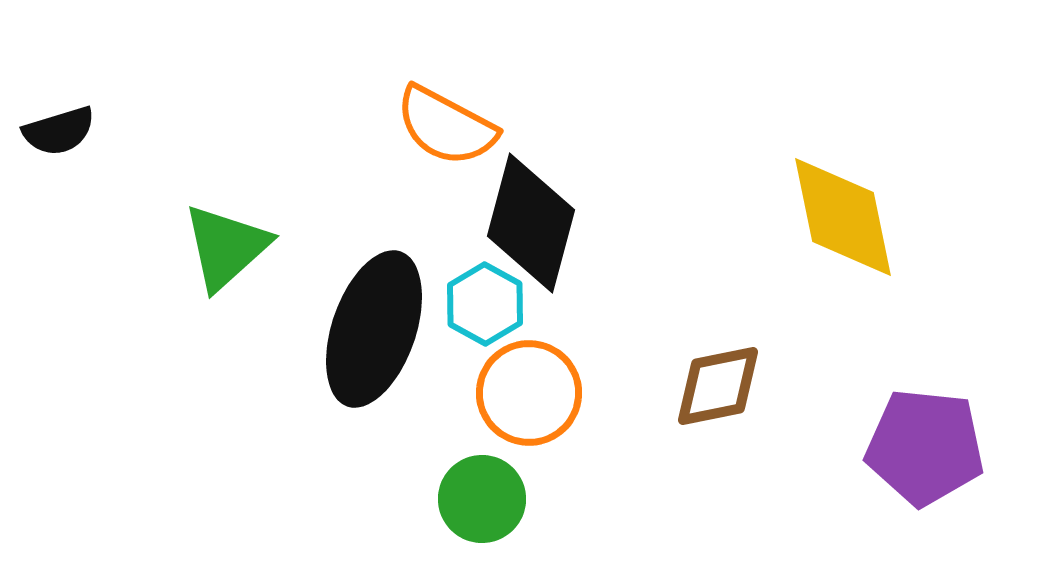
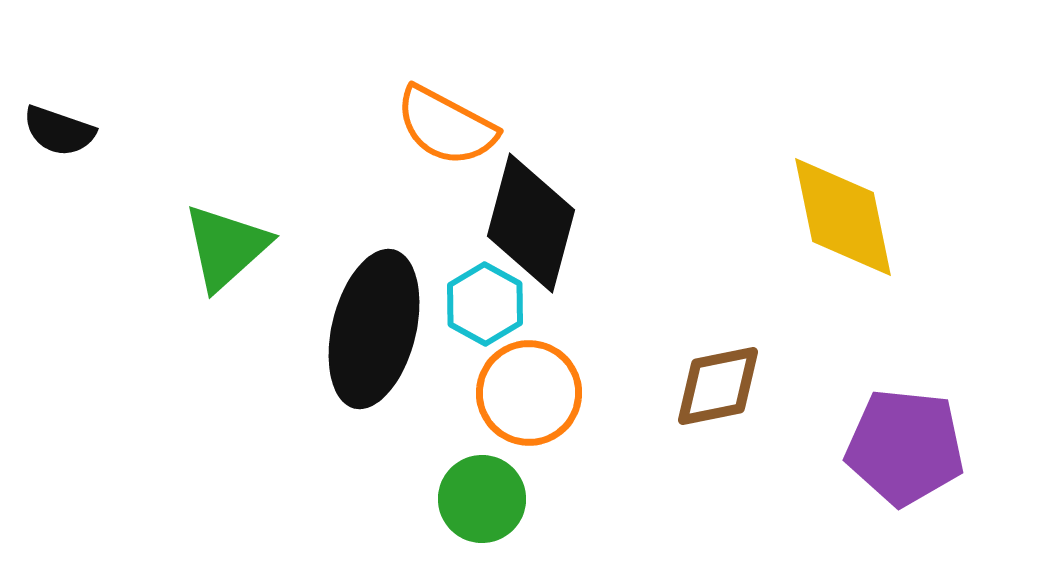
black semicircle: rotated 36 degrees clockwise
black ellipse: rotated 5 degrees counterclockwise
purple pentagon: moved 20 px left
